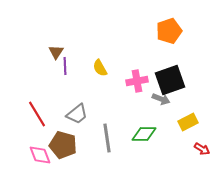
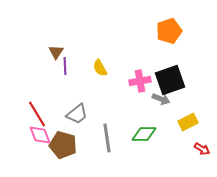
pink cross: moved 3 px right
pink diamond: moved 20 px up
